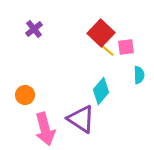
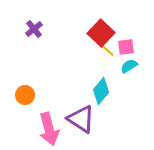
cyan semicircle: moved 10 px left, 9 px up; rotated 120 degrees counterclockwise
pink arrow: moved 4 px right
